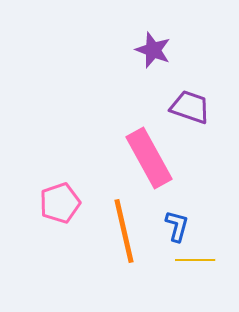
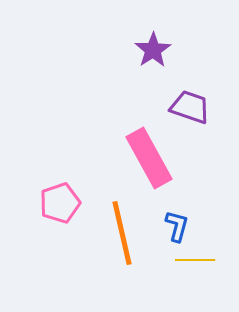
purple star: rotated 18 degrees clockwise
orange line: moved 2 px left, 2 px down
